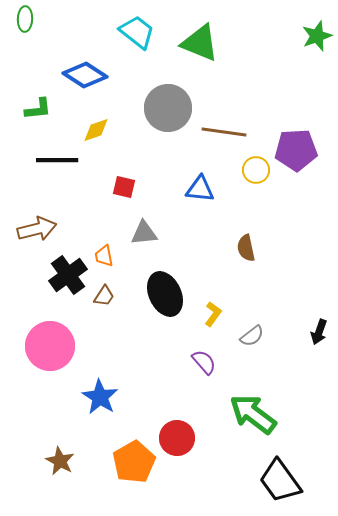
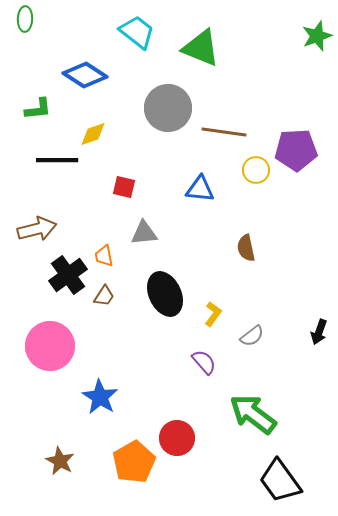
green triangle: moved 1 px right, 5 px down
yellow diamond: moved 3 px left, 4 px down
